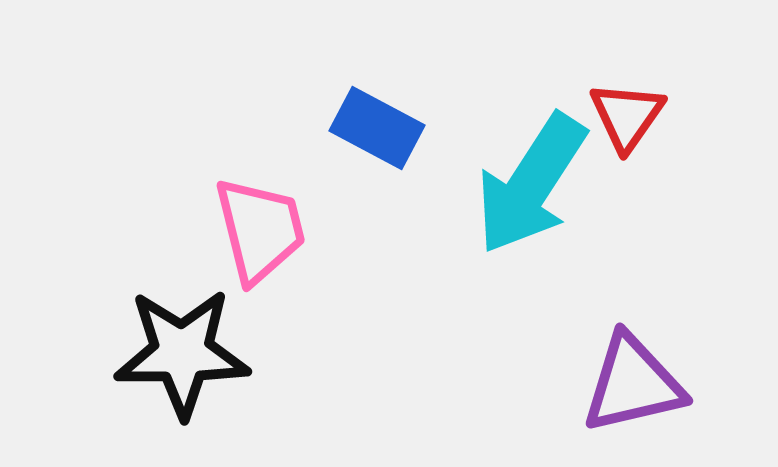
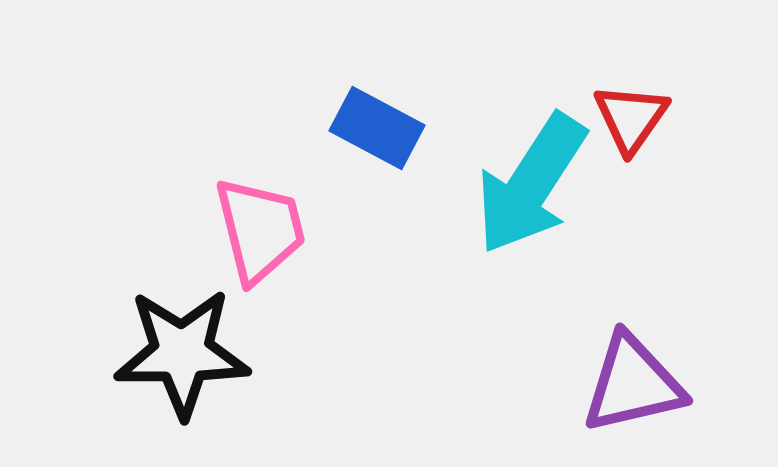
red triangle: moved 4 px right, 2 px down
